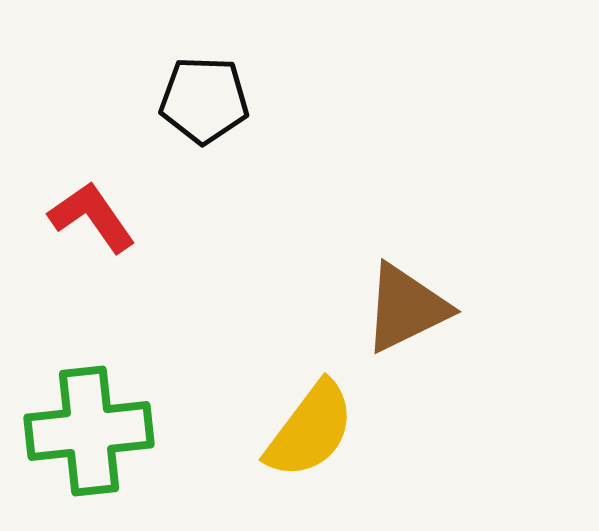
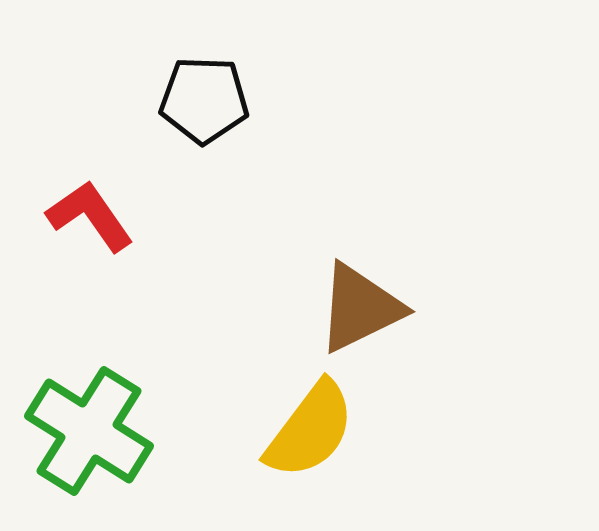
red L-shape: moved 2 px left, 1 px up
brown triangle: moved 46 px left
green cross: rotated 38 degrees clockwise
